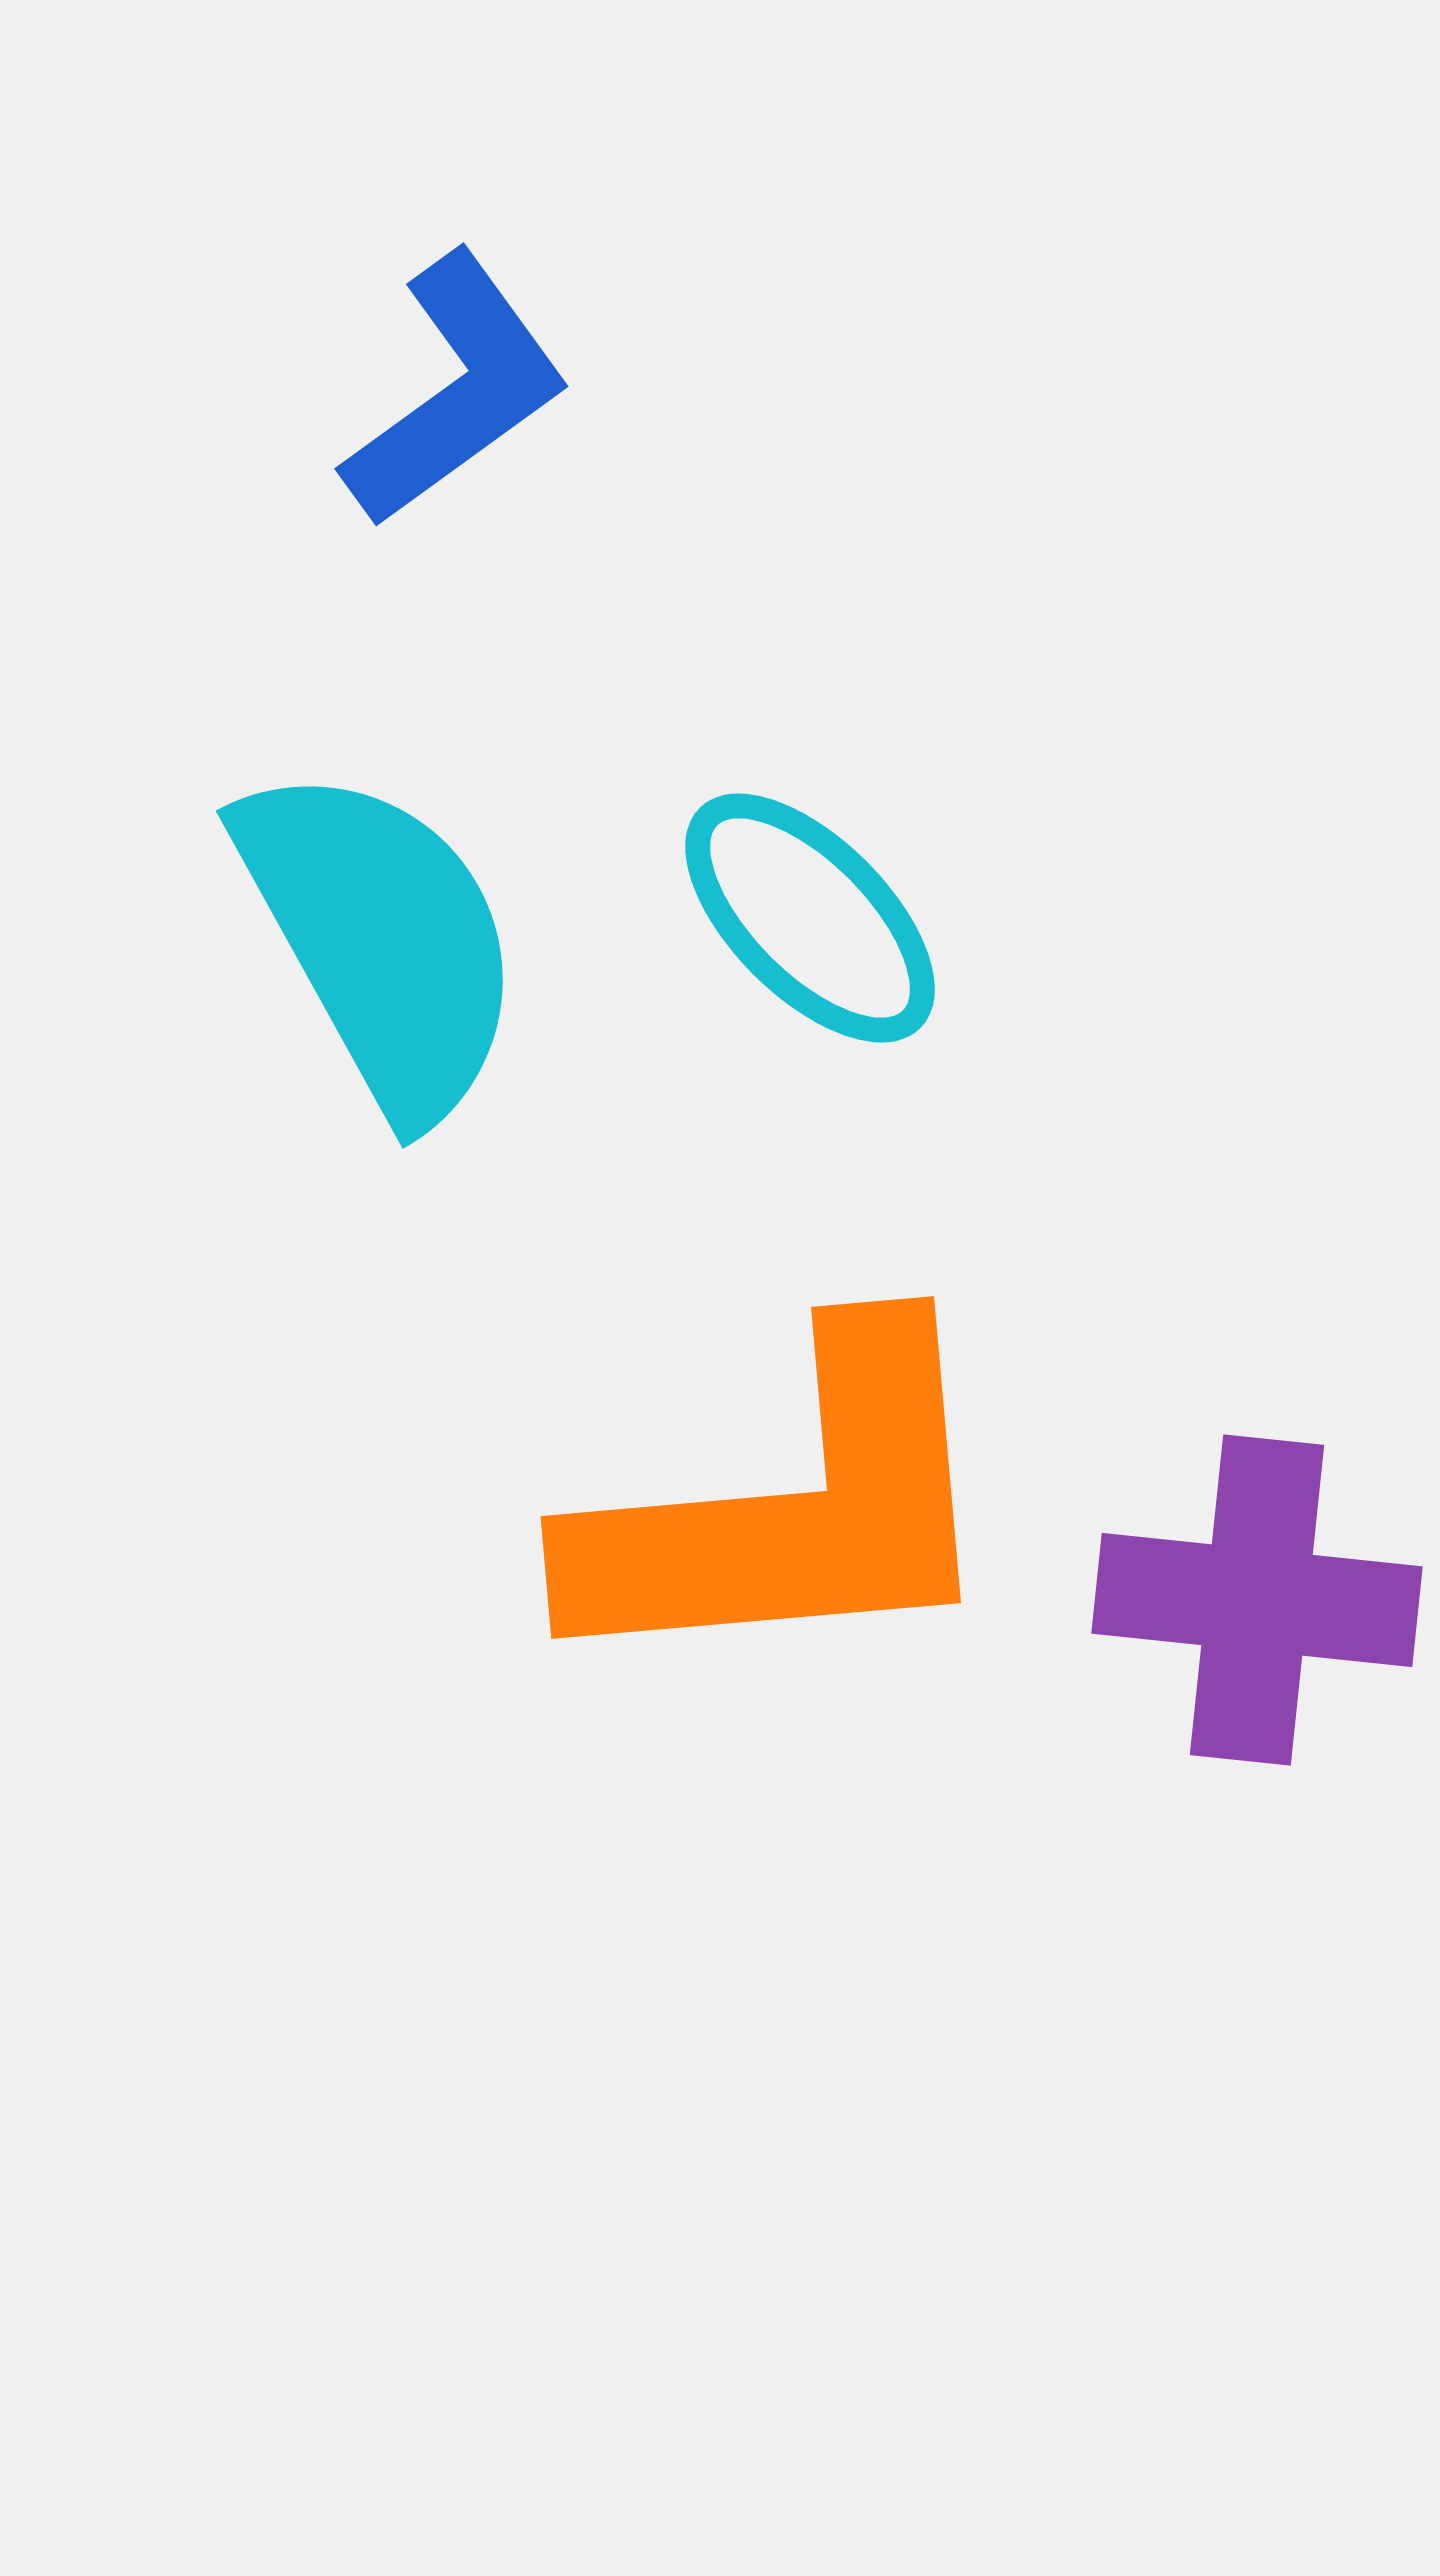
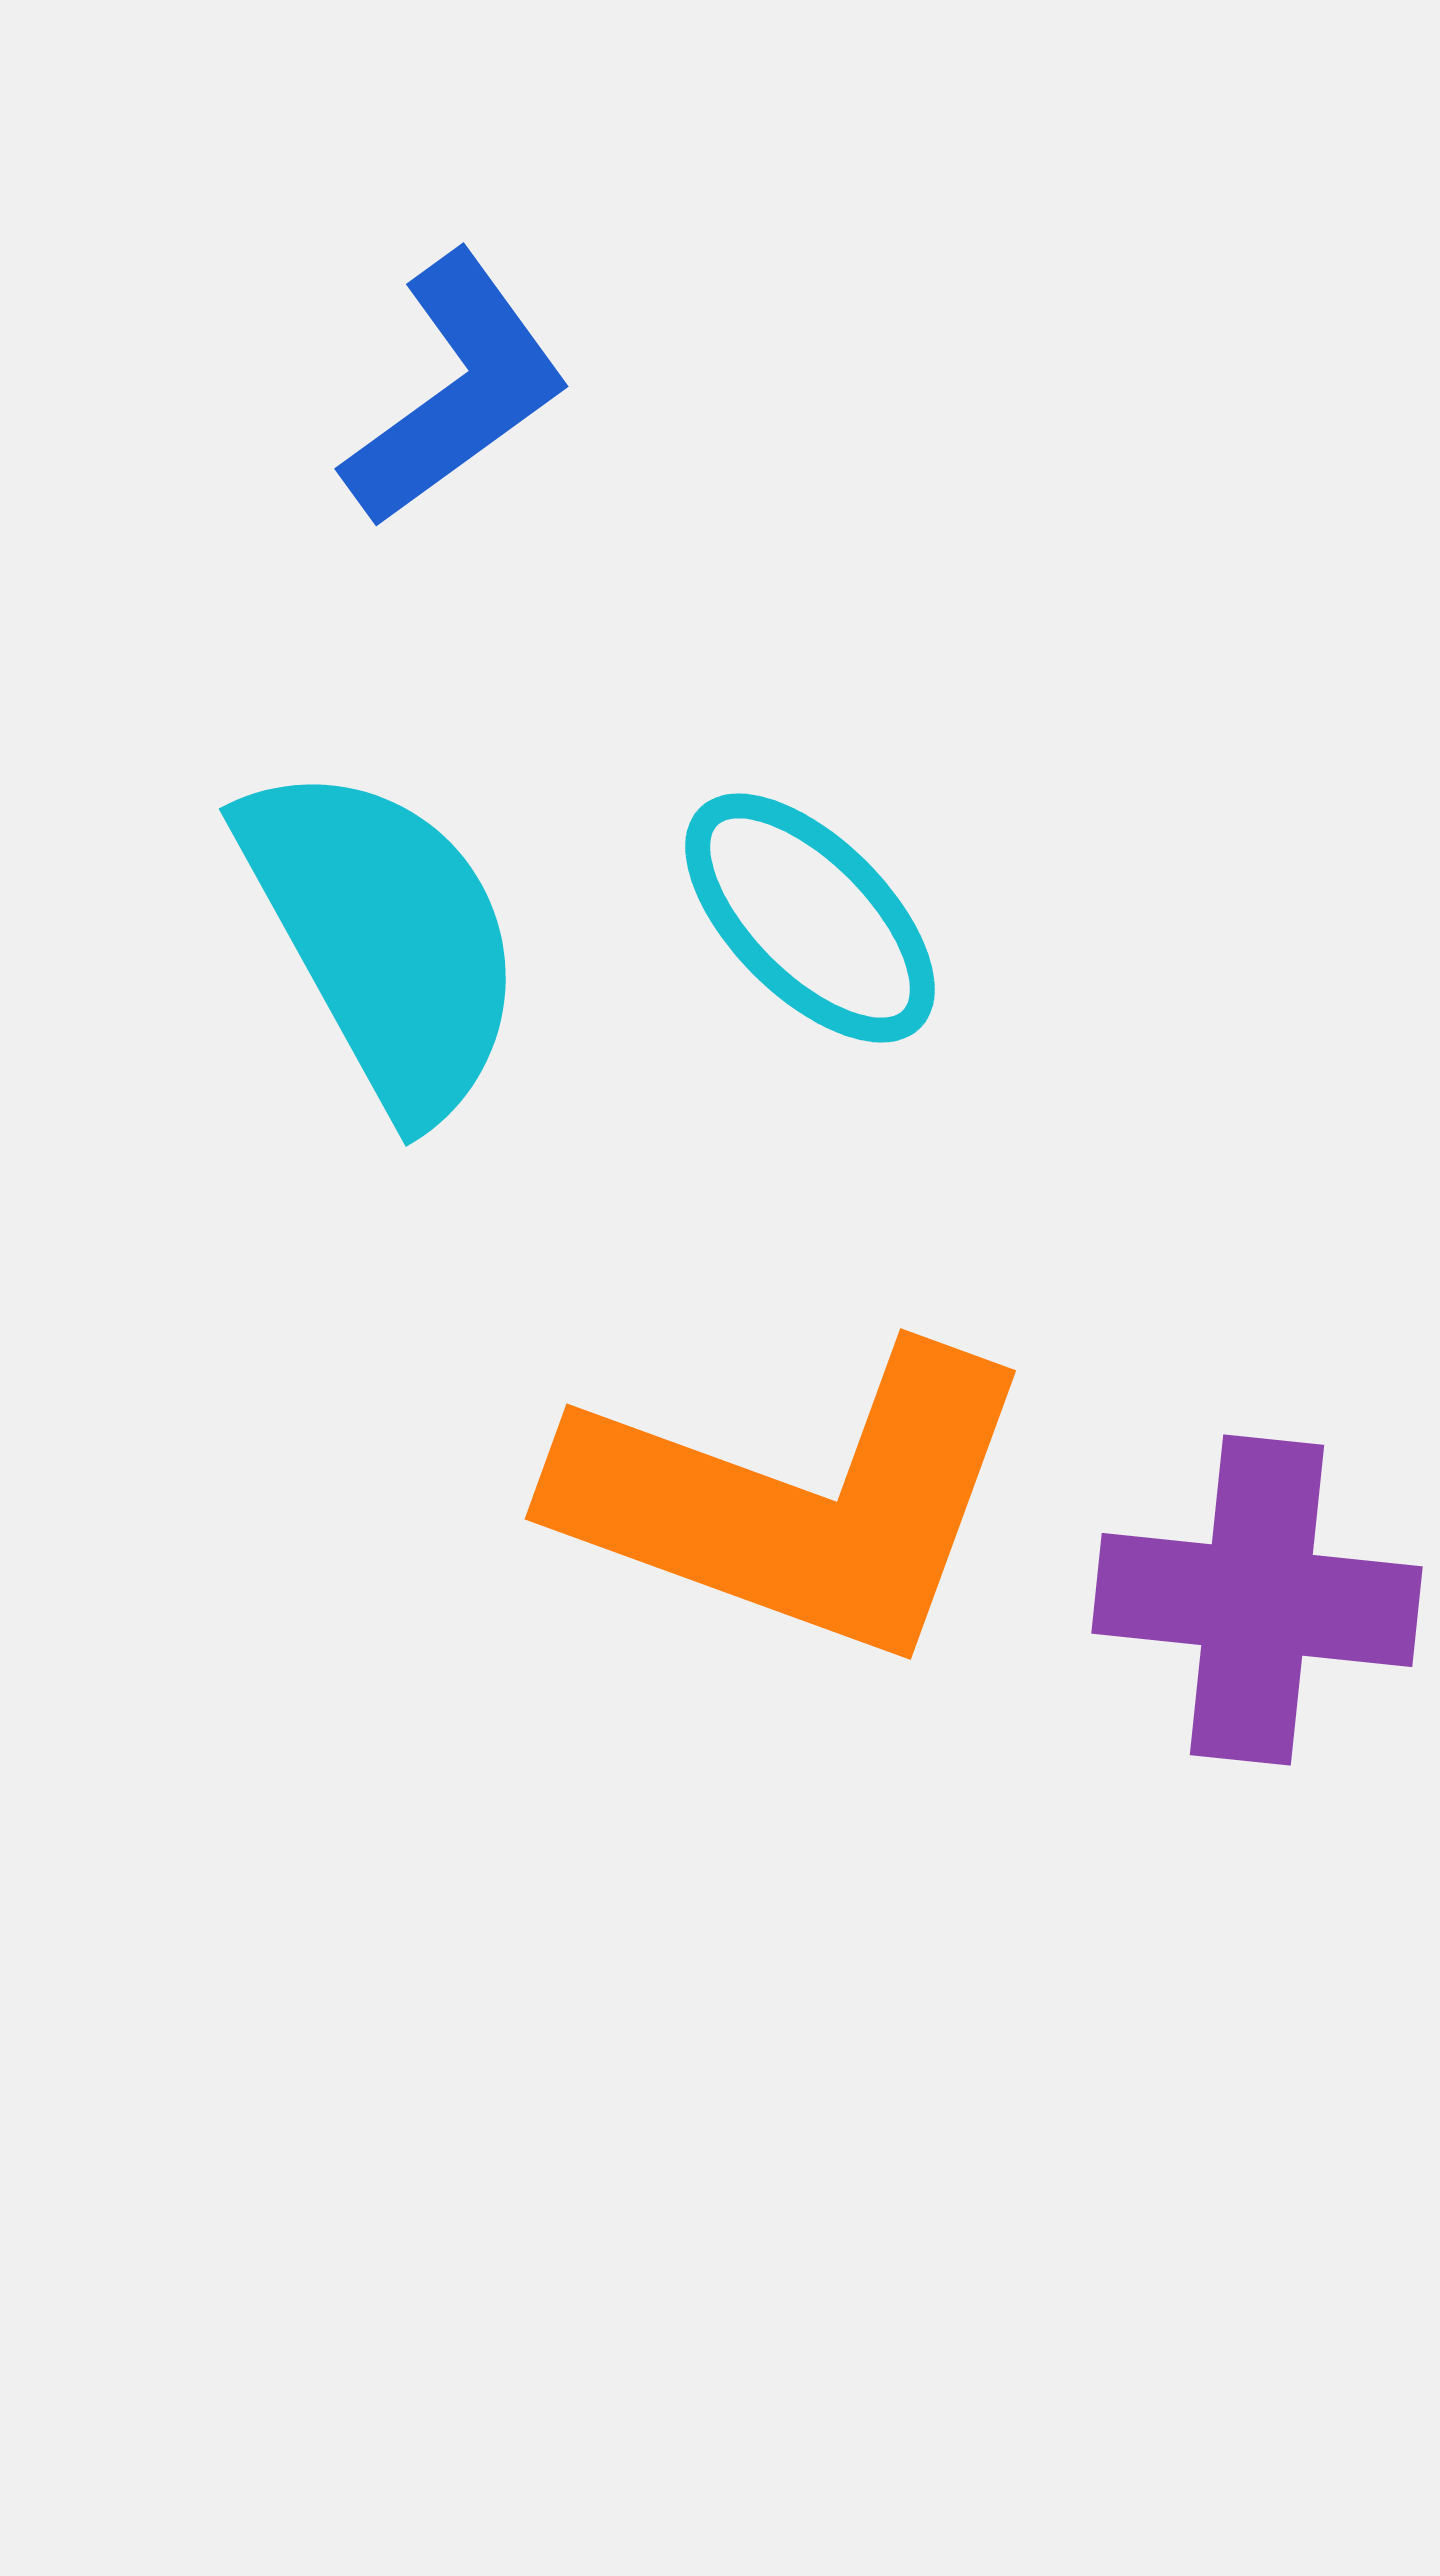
cyan semicircle: moved 3 px right, 2 px up
orange L-shape: moved 6 px right, 6 px up; rotated 25 degrees clockwise
